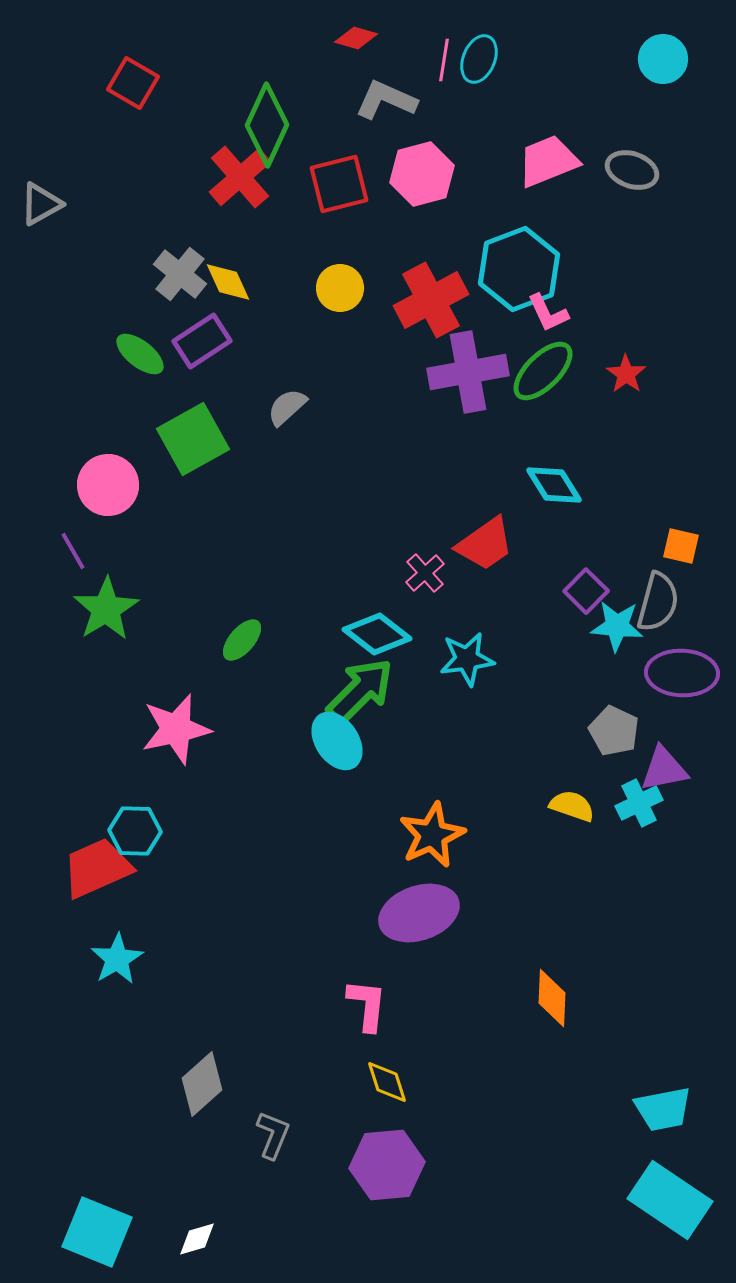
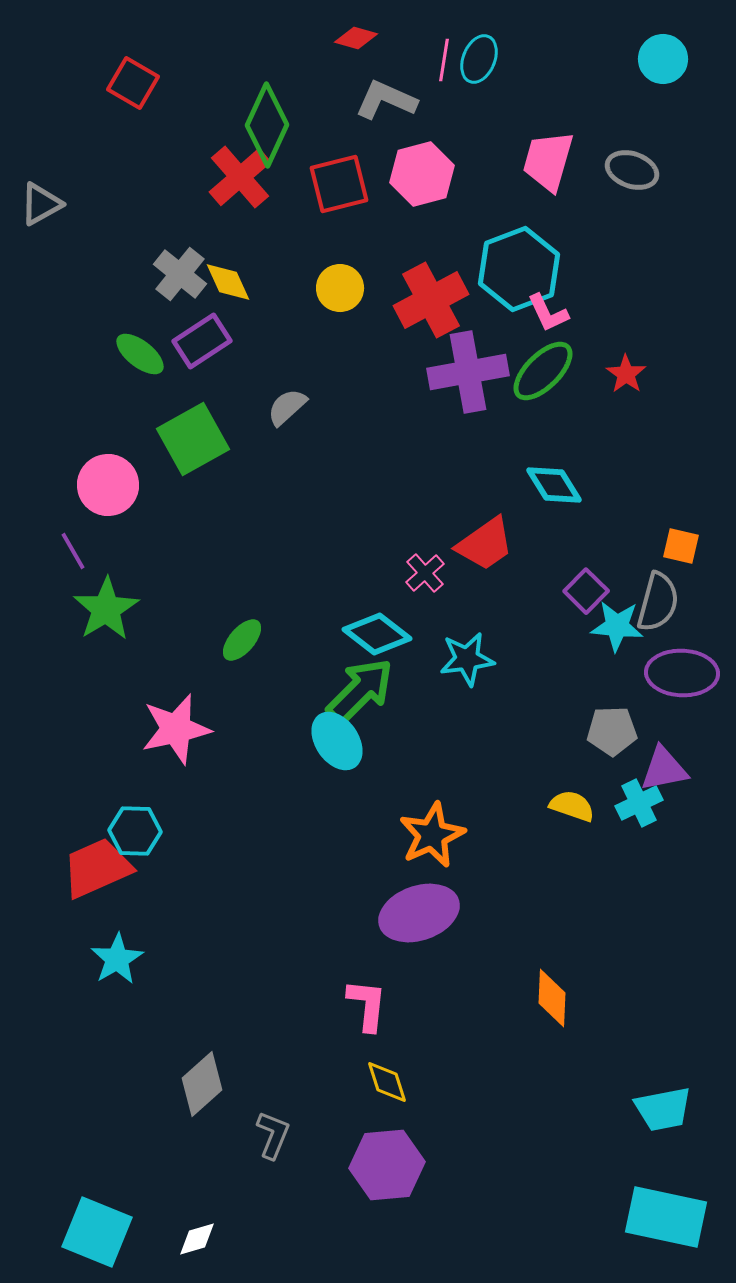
pink trapezoid at (548, 161): rotated 52 degrees counterclockwise
gray pentagon at (614, 731): moved 2 px left; rotated 27 degrees counterclockwise
cyan rectangle at (670, 1200): moved 4 px left, 17 px down; rotated 22 degrees counterclockwise
